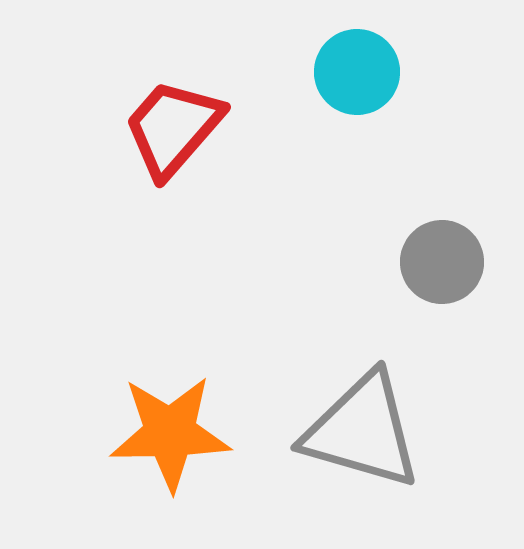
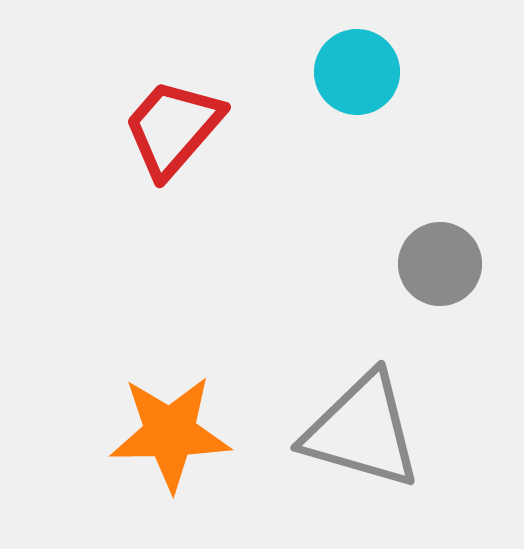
gray circle: moved 2 px left, 2 px down
